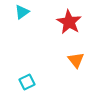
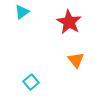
cyan square: moved 4 px right; rotated 14 degrees counterclockwise
